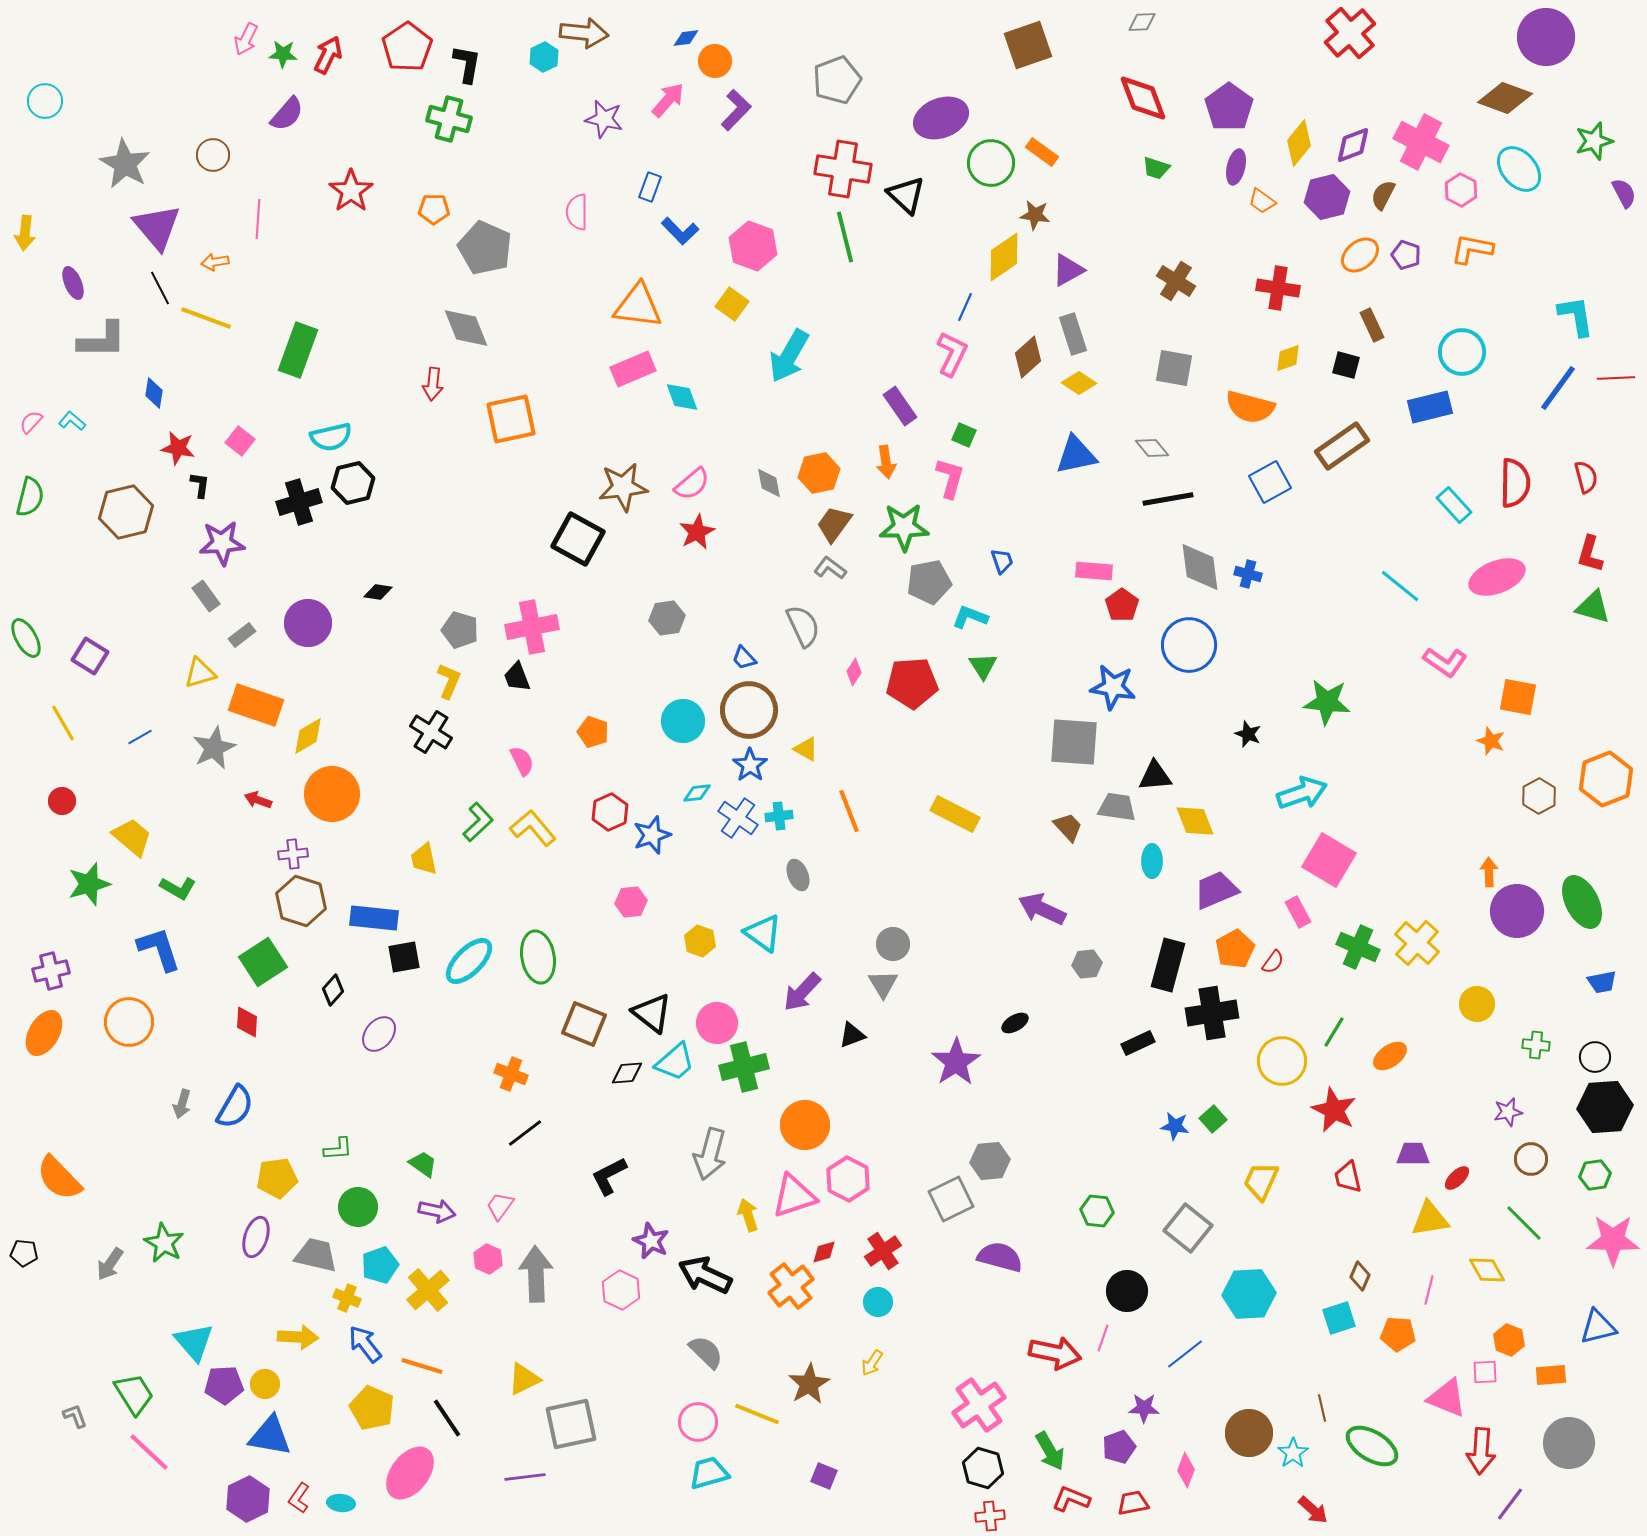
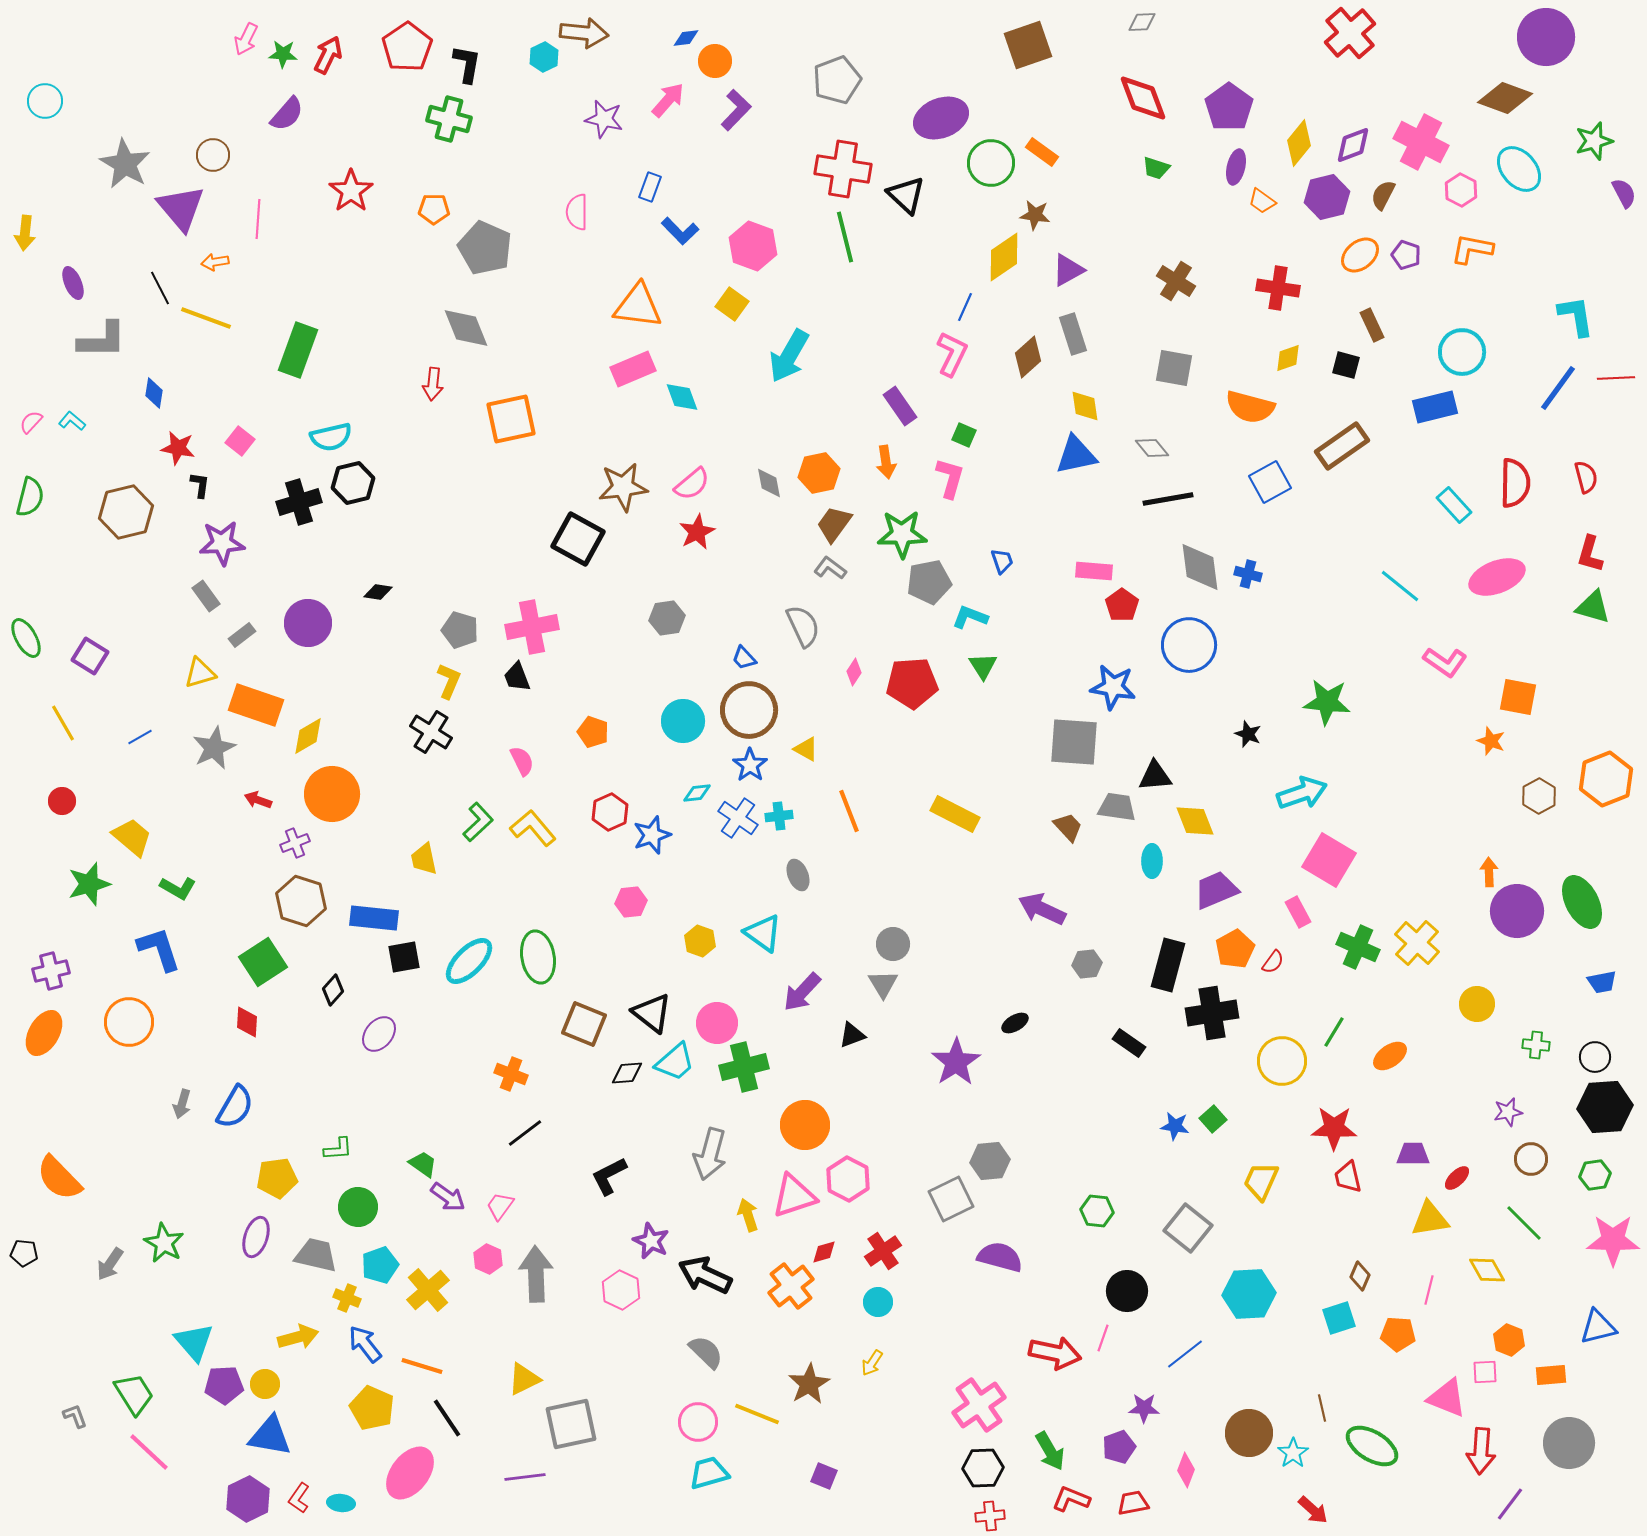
purple triangle at (157, 227): moved 24 px right, 19 px up
yellow diamond at (1079, 383): moved 6 px right, 23 px down; rotated 48 degrees clockwise
blue rectangle at (1430, 407): moved 5 px right
green star at (904, 527): moved 2 px left, 7 px down
purple cross at (293, 854): moved 2 px right, 11 px up; rotated 16 degrees counterclockwise
black rectangle at (1138, 1043): moved 9 px left; rotated 60 degrees clockwise
red star at (1334, 1110): moved 18 px down; rotated 24 degrees counterclockwise
purple arrow at (437, 1211): moved 11 px right, 14 px up; rotated 24 degrees clockwise
yellow arrow at (298, 1337): rotated 18 degrees counterclockwise
black hexagon at (983, 1468): rotated 18 degrees counterclockwise
